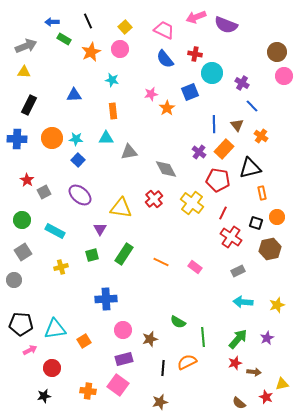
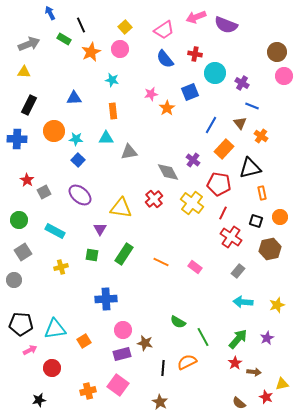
black line at (88, 21): moved 7 px left, 4 px down
blue arrow at (52, 22): moved 2 px left, 9 px up; rotated 64 degrees clockwise
pink trapezoid at (164, 30): rotated 120 degrees clockwise
gray arrow at (26, 46): moved 3 px right, 2 px up
cyan circle at (212, 73): moved 3 px right
blue triangle at (74, 95): moved 3 px down
blue line at (252, 106): rotated 24 degrees counterclockwise
blue line at (214, 124): moved 3 px left, 1 px down; rotated 30 degrees clockwise
brown triangle at (237, 125): moved 3 px right, 2 px up
orange circle at (52, 138): moved 2 px right, 7 px up
purple cross at (199, 152): moved 6 px left, 8 px down
gray diamond at (166, 169): moved 2 px right, 3 px down
red pentagon at (218, 180): moved 1 px right, 4 px down
orange circle at (277, 217): moved 3 px right
green circle at (22, 220): moved 3 px left
black square at (256, 223): moved 2 px up
green square at (92, 255): rotated 24 degrees clockwise
gray rectangle at (238, 271): rotated 24 degrees counterclockwise
green line at (203, 337): rotated 24 degrees counterclockwise
brown star at (150, 339): moved 5 px left, 4 px down; rotated 28 degrees clockwise
purple rectangle at (124, 359): moved 2 px left, 5 px up
red star at (235, 363): rotated 16 degrees counterclockwise
orange cross at (88, 391): rotated 21 degrees counterclockwise
black star at (44, 396): moved 5 px left, 4 px down
brown star at (160, 402): rotated 28 degrees counterclockwise
